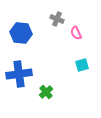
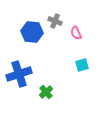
gray cross: moved 2 px left, 2 px down
blue hexagon: moved 11 px right, 1 px up
blue cross: rotated 10 degrees counterclockwise
